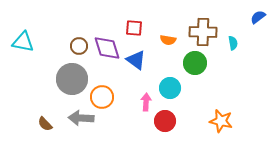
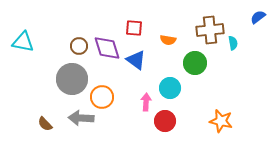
brown cross: moved 7 px right, 2 px up; rotated 8 degrees counterclockwise
